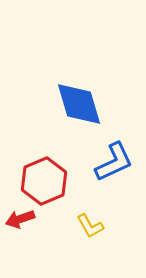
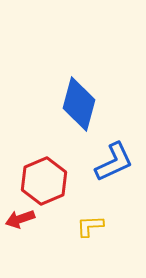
blue diamond: rotated 32 degrees clockwise
yellow L-shape: rotated 116 degrees clockwise
